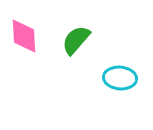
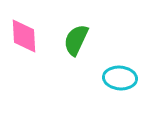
green semicircle: rotated 16 degrees counterclockwise
